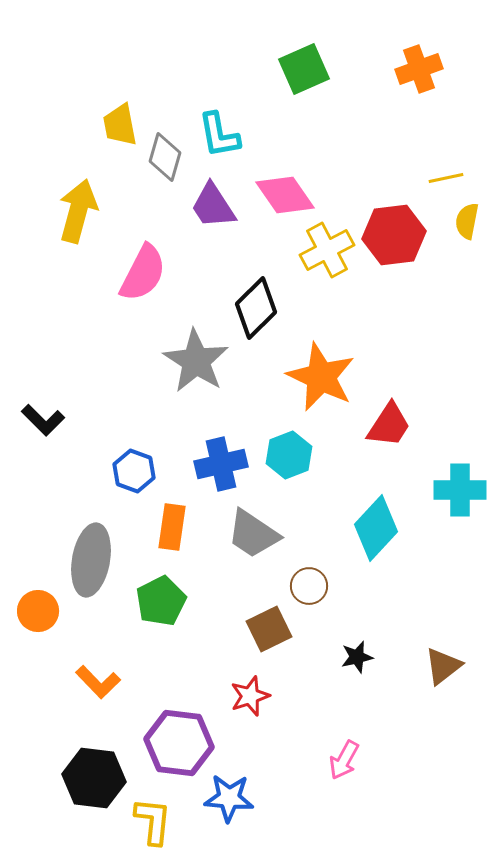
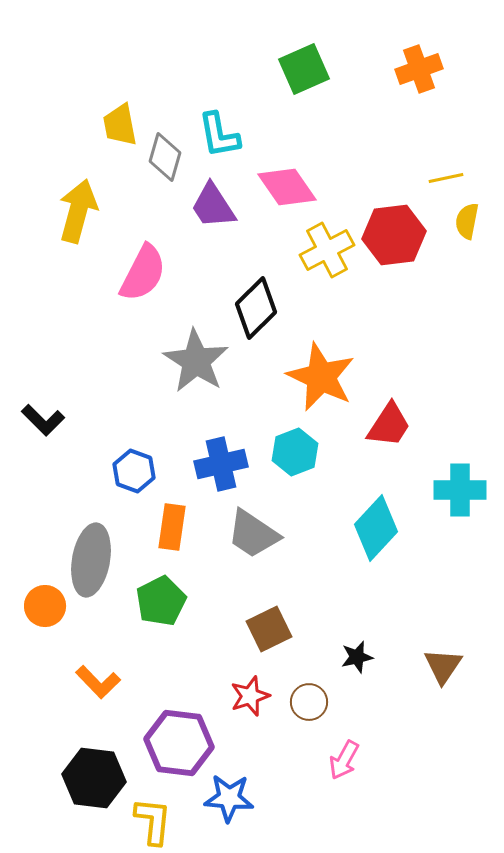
pink diamond: moved 2 px right, 8 px up
cyan hexagon: moved 6 px right, 3 px up
brown circle: moved 116 px down
orange circle: moved 7 px right, 5 px up
brown triangle: rotated 18 degrees counterclockwise
